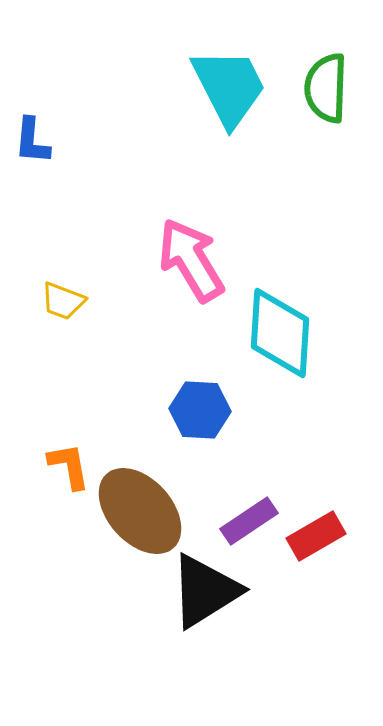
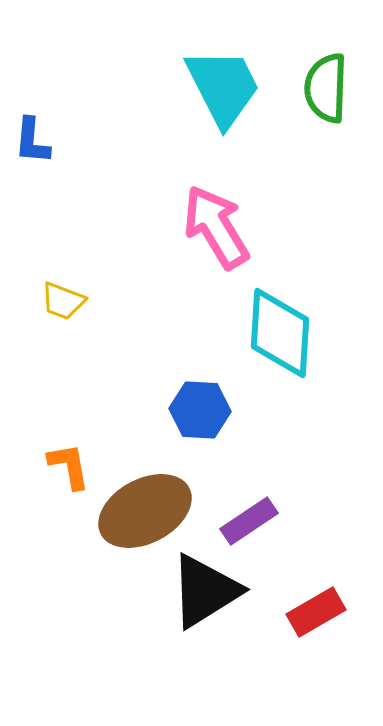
cyan trapezoid: moved 6 px left
pink arrow: moved 25 px right, 33 px up
brown ellipse: moved 5 px right; rotated 76 degrees counterclockwise
red rectangle: moved 76 px down
